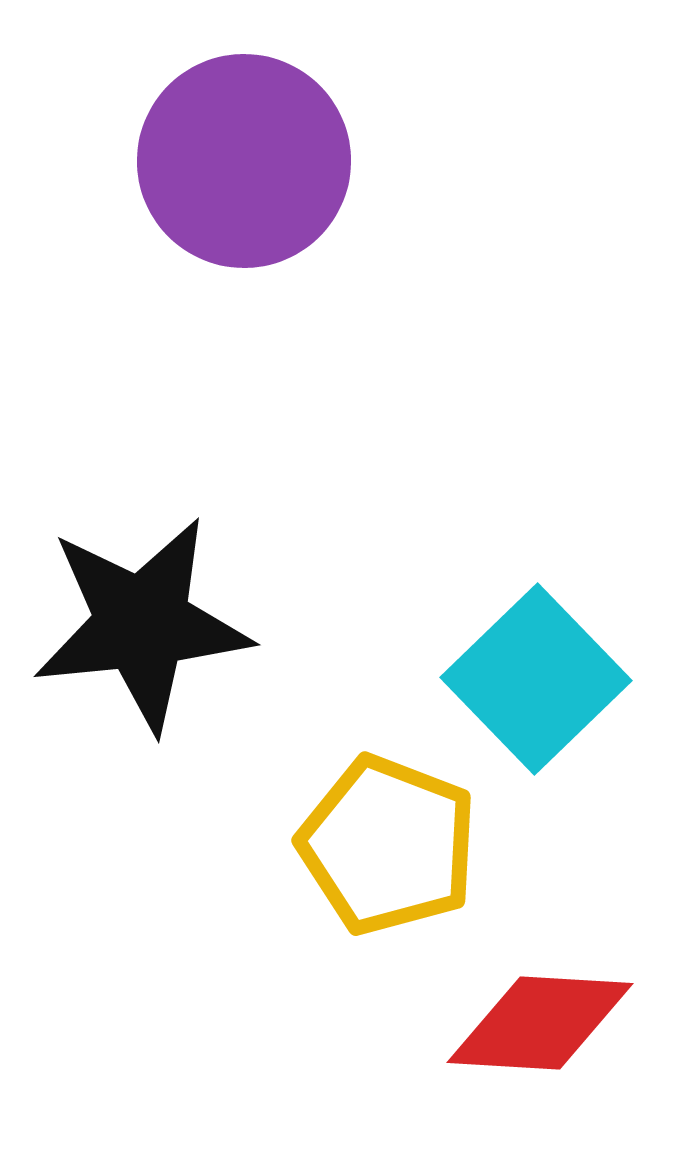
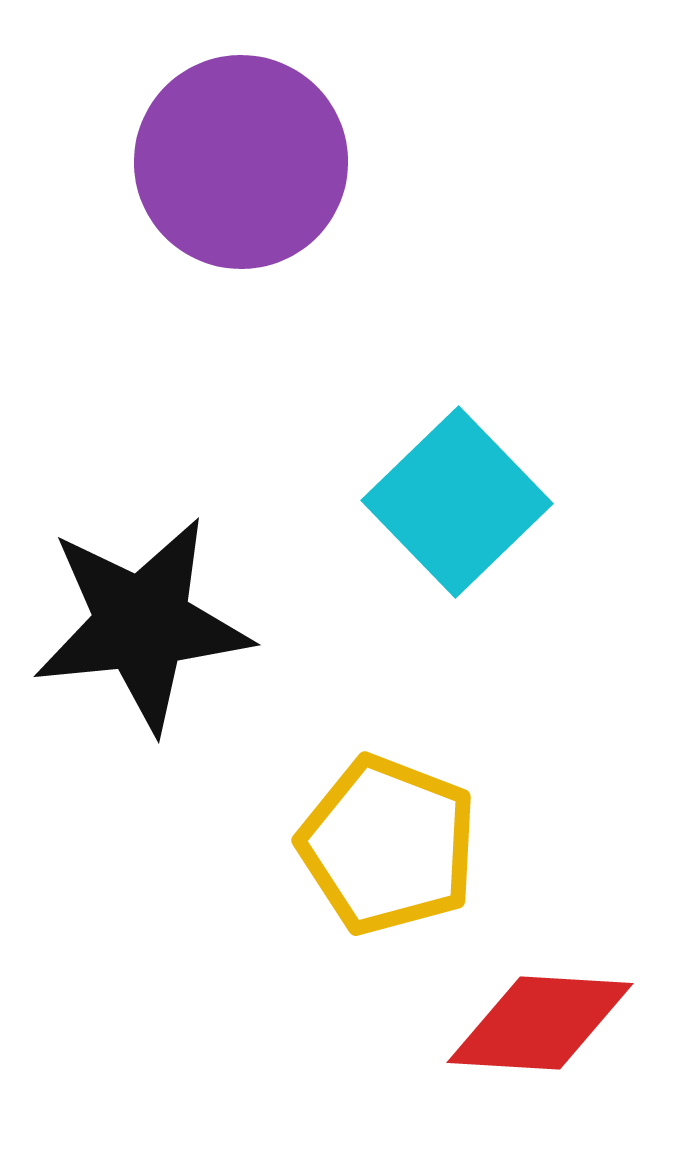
purple circle: moved 3 px left, 1 px down
cyan square: moved 79 px left, 177 px up
